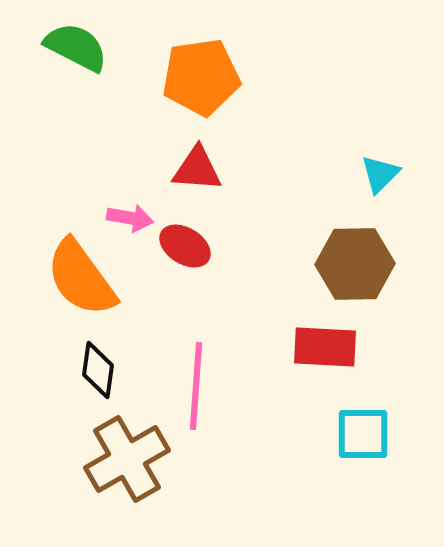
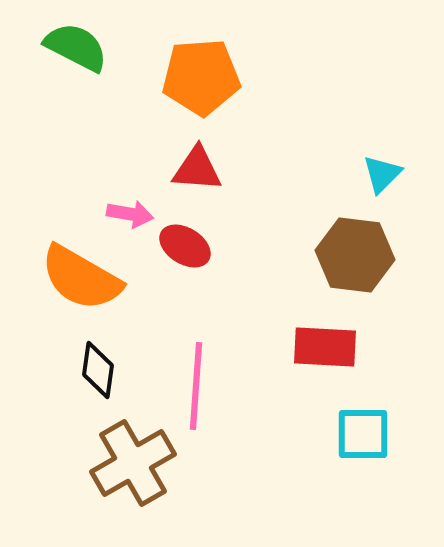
orange pentagon: rotated 4 degrees clockwise
cyan triangle: moved 2 px right
pink arrow: moved 4 px up
brown hexagon: moved 9 px up; rotated 8 degrees clockwise
orange semicircle: rotated 24 degrees counterclockwise
brown cross: moved 6 px right, 4 px down
